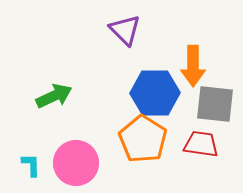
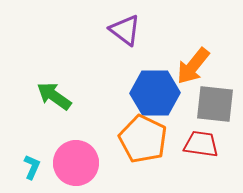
purple triangle: rotated 8 degrees counterclockwise
orange arrow: rotated 39 degrees clockwise
green arrow: rotated 120 degrees counterclockwise
orange pentagon: rotated 6 degrees counterclockwise
cyan L-shape: moved 1 px right, 2 px down; rotated 25 degrees clockwise
